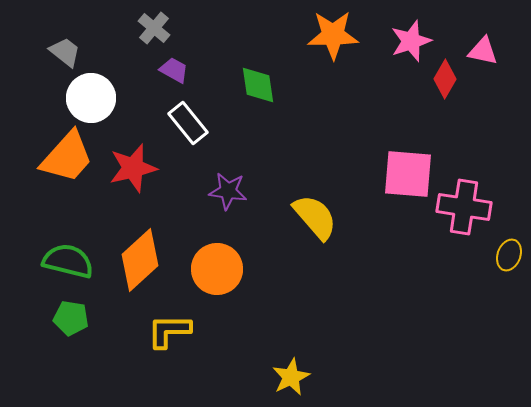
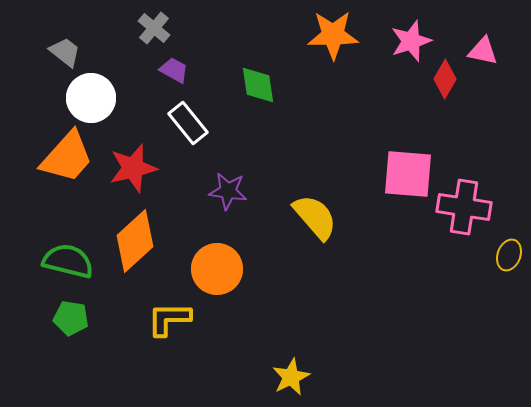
orange diamond: moved 5 px left, 19 px up
yellow L-shape: moved 12 px up
